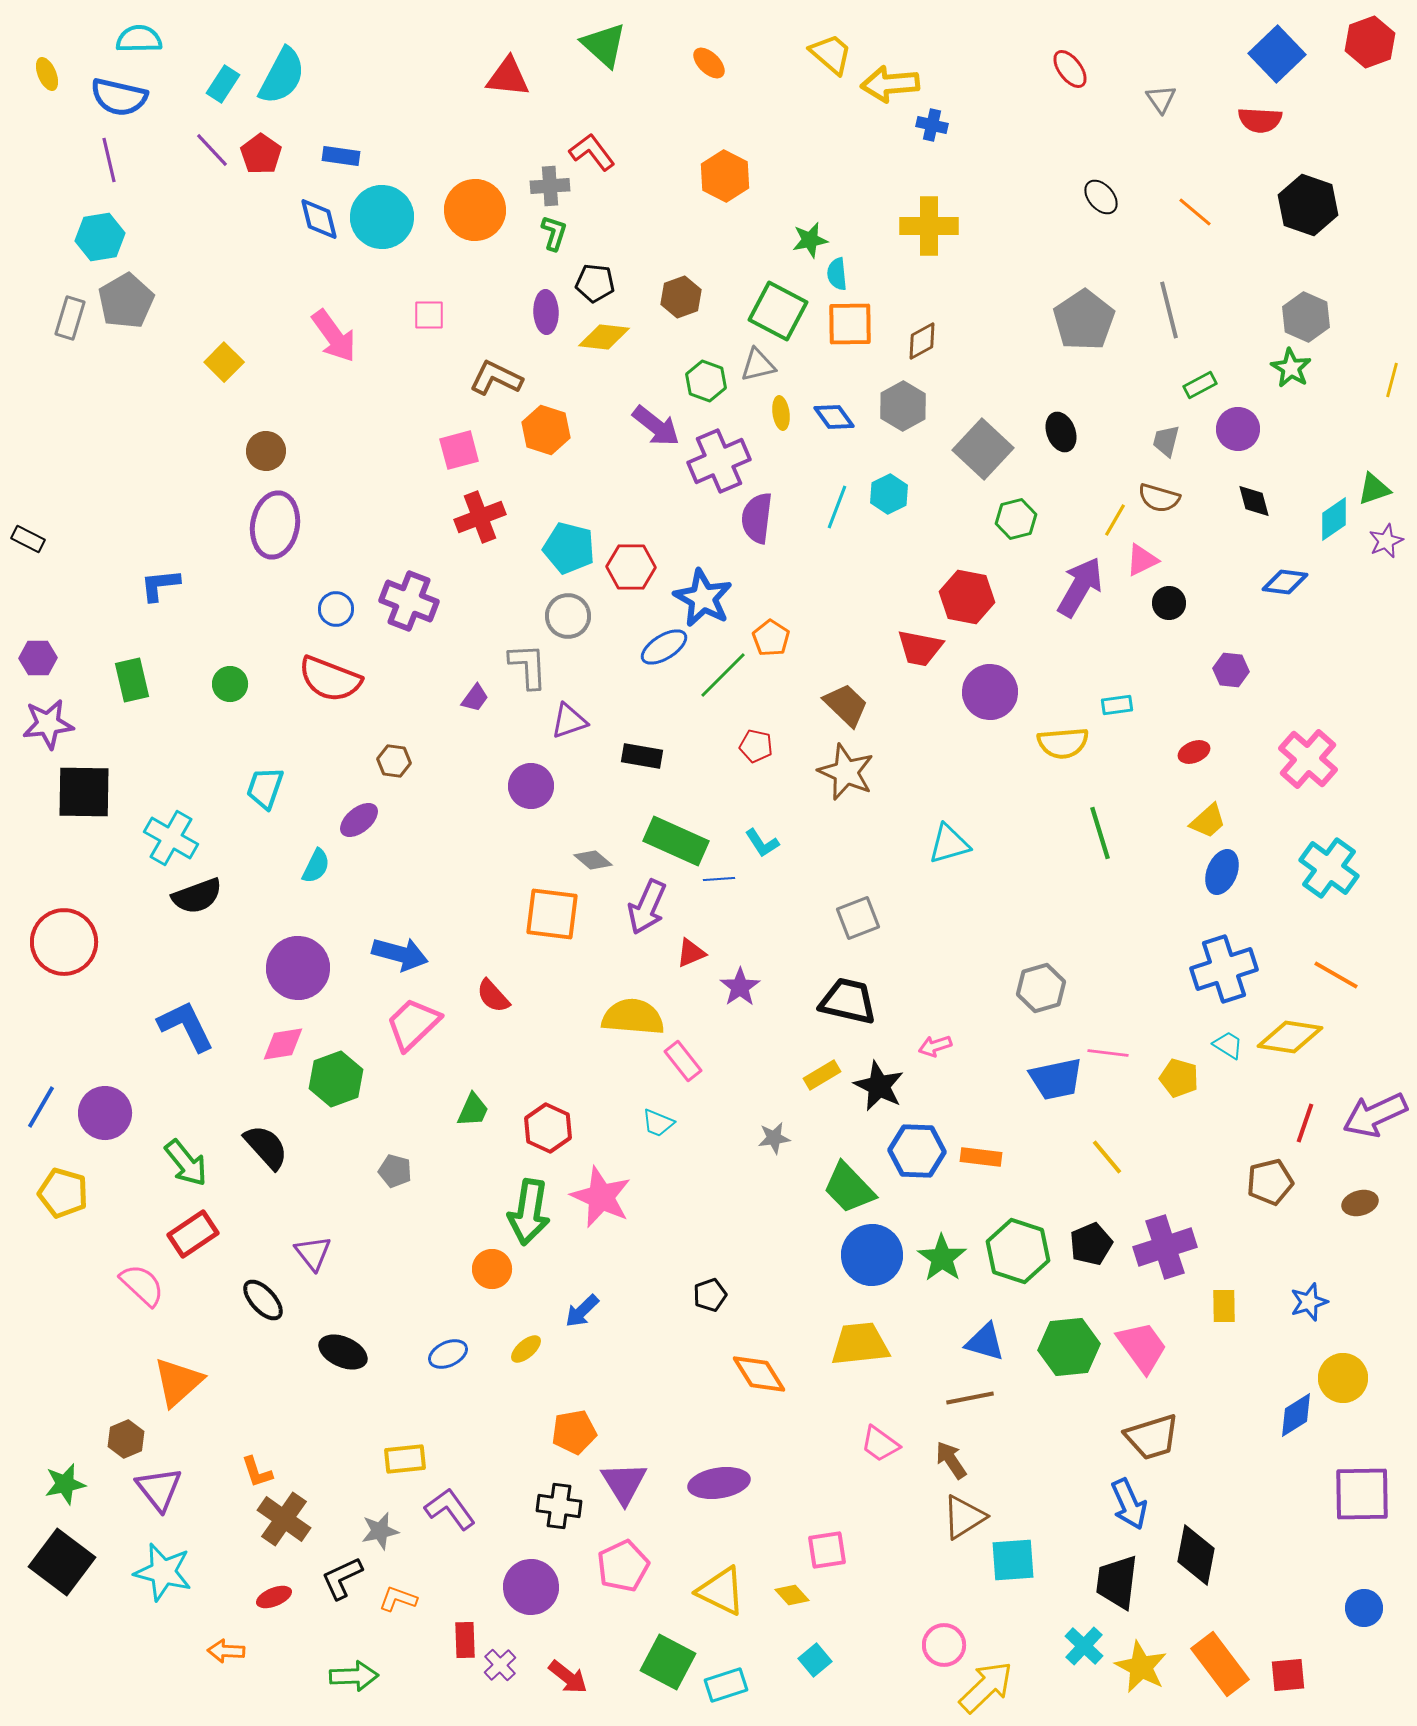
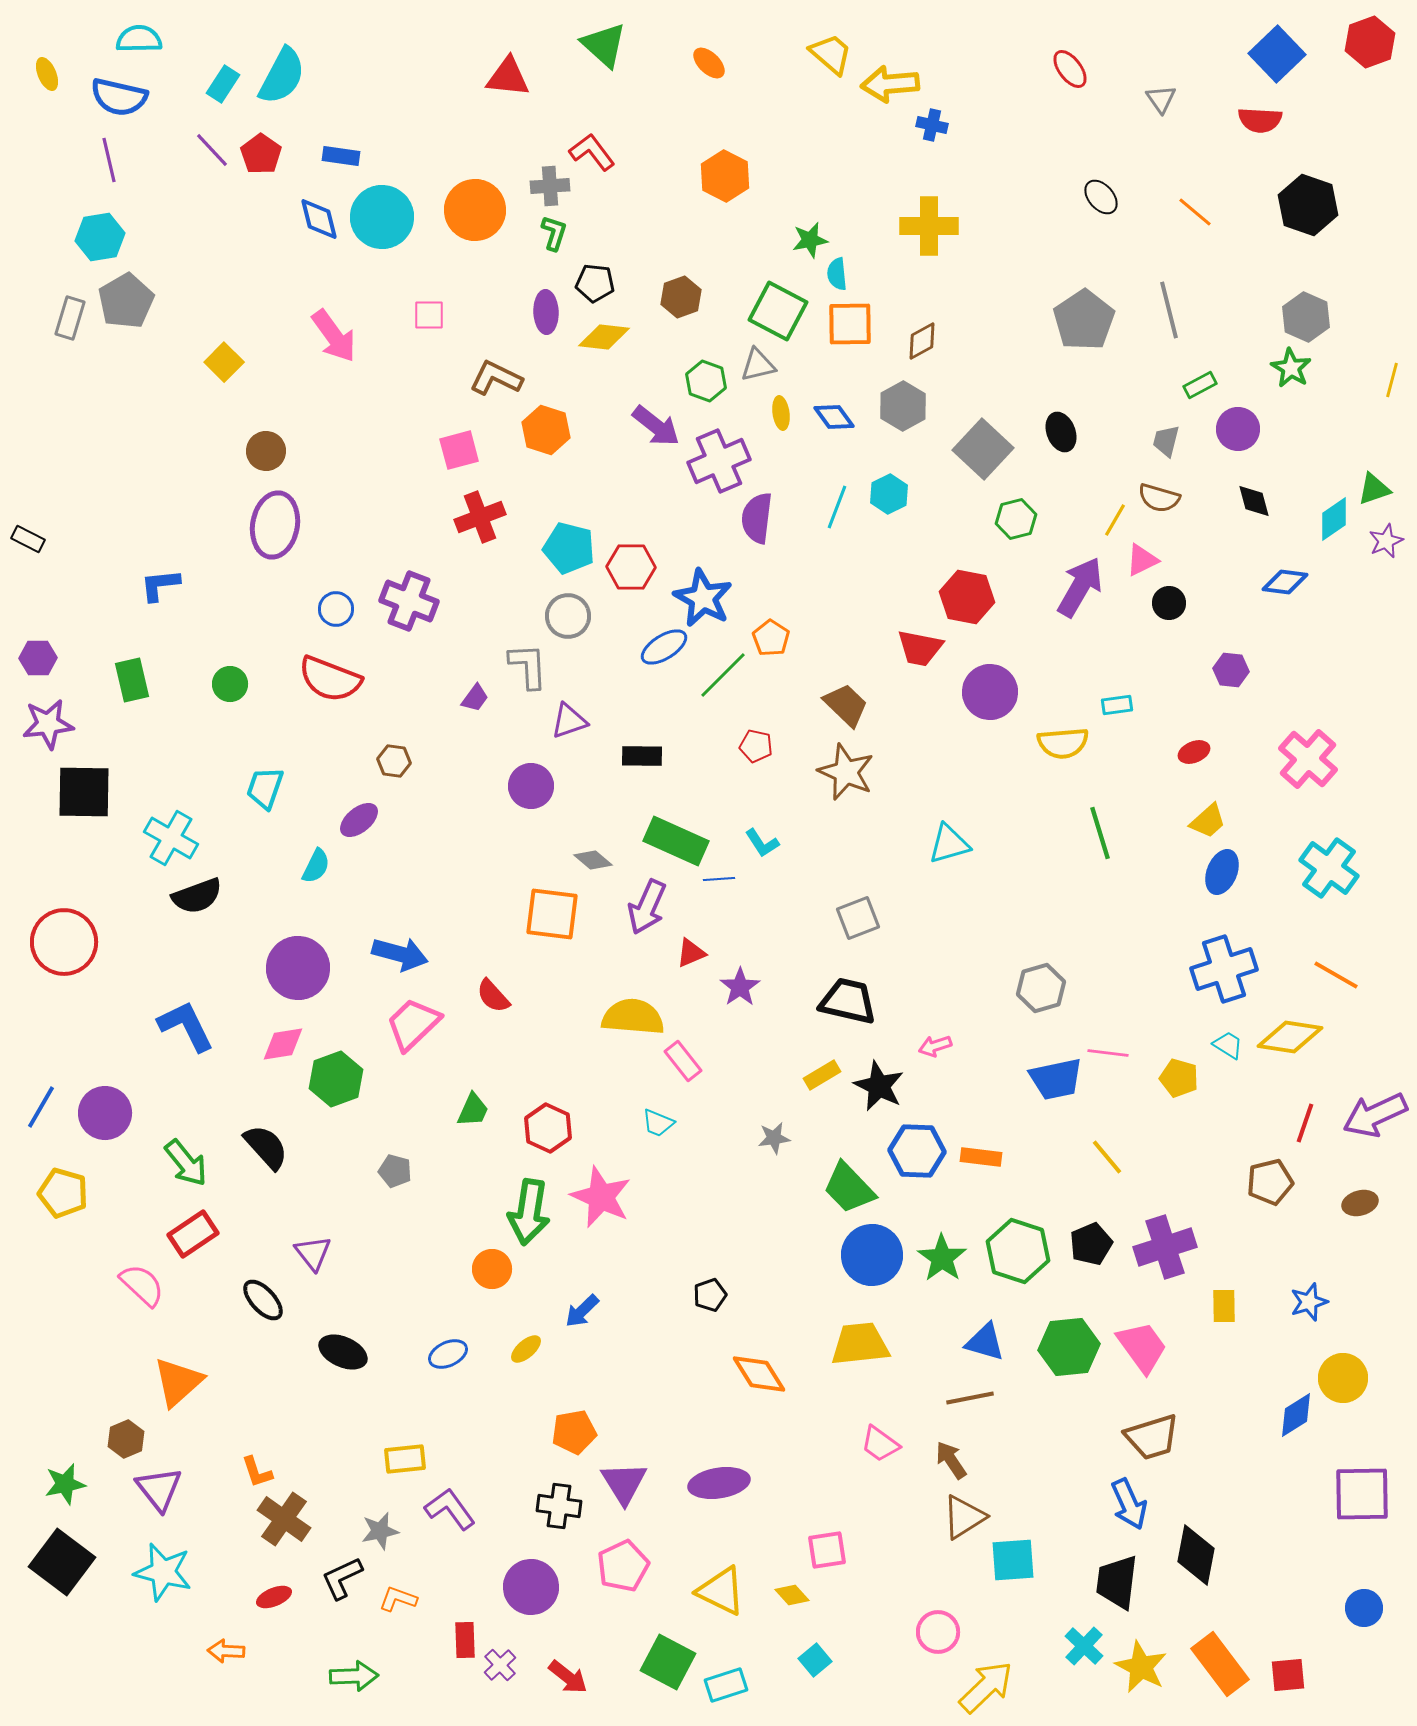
black rectangle at (642, 756): rotated 9 degrees counterclockwise
pink circle at (944, 1645): moved 6 px left, 13 px up
